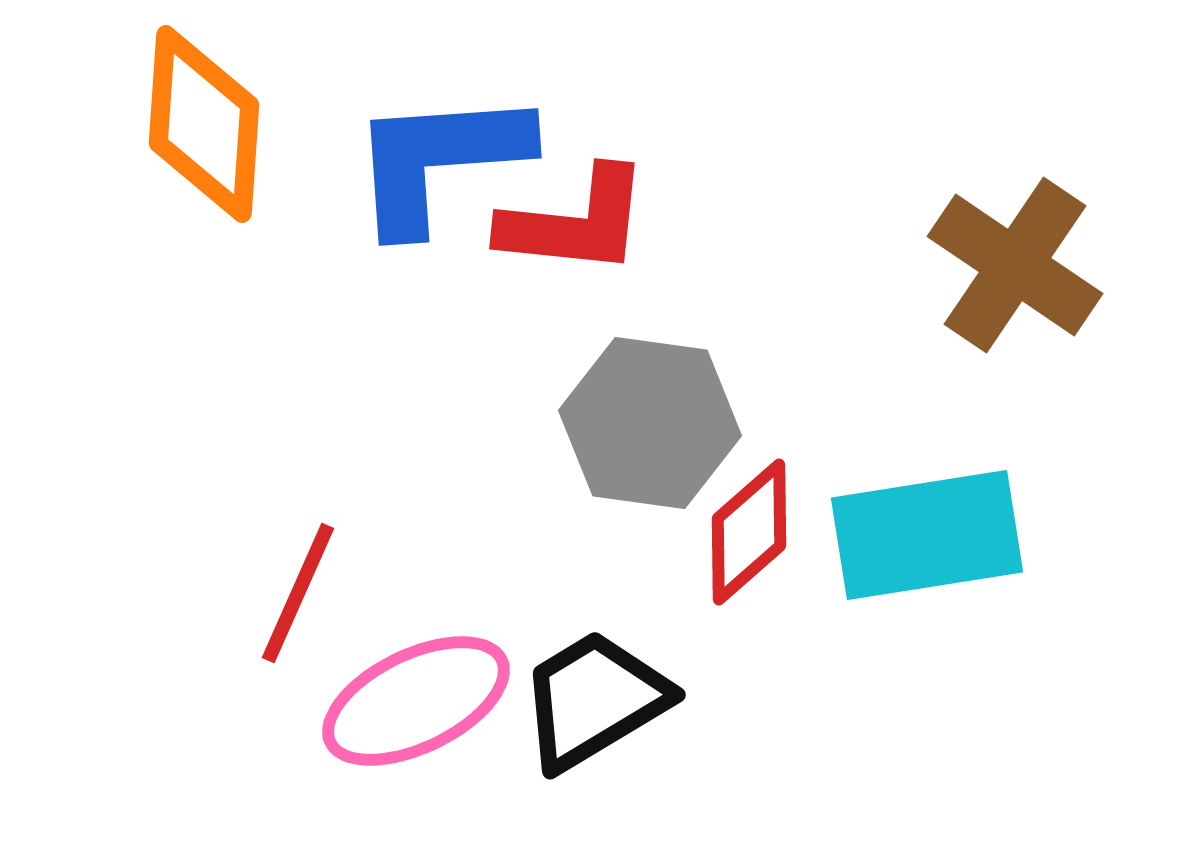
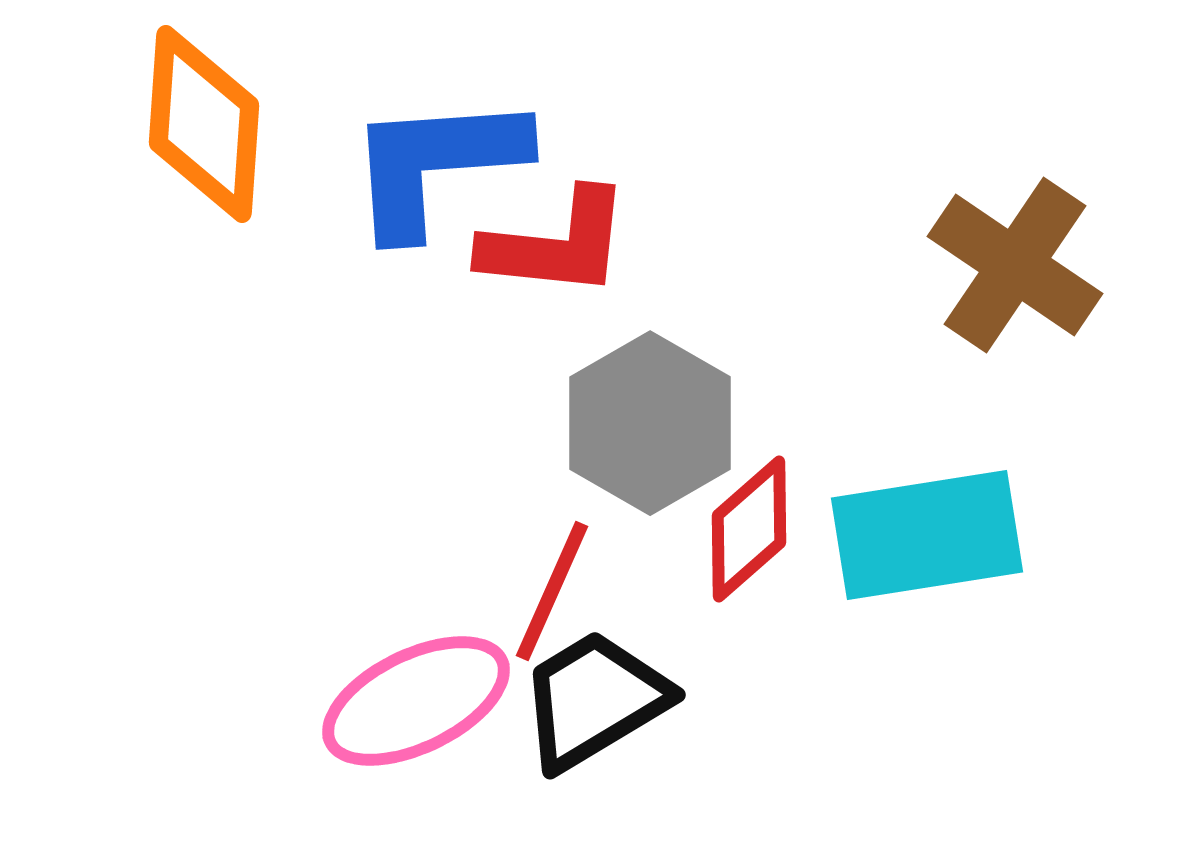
blue L-shape: moved 3 px left, 4 px down
red L-shape: moved 19 px left, 22 px down
gray hexagon: rotated 22 degrees clockwise
red diamond: moved 3 px up
red line: moved 254 px right, 2 px up
